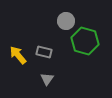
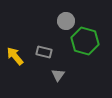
yellow arrow: moved 3 px left, 1 px down
gray triangle: moved 11 px right, 4 px up
